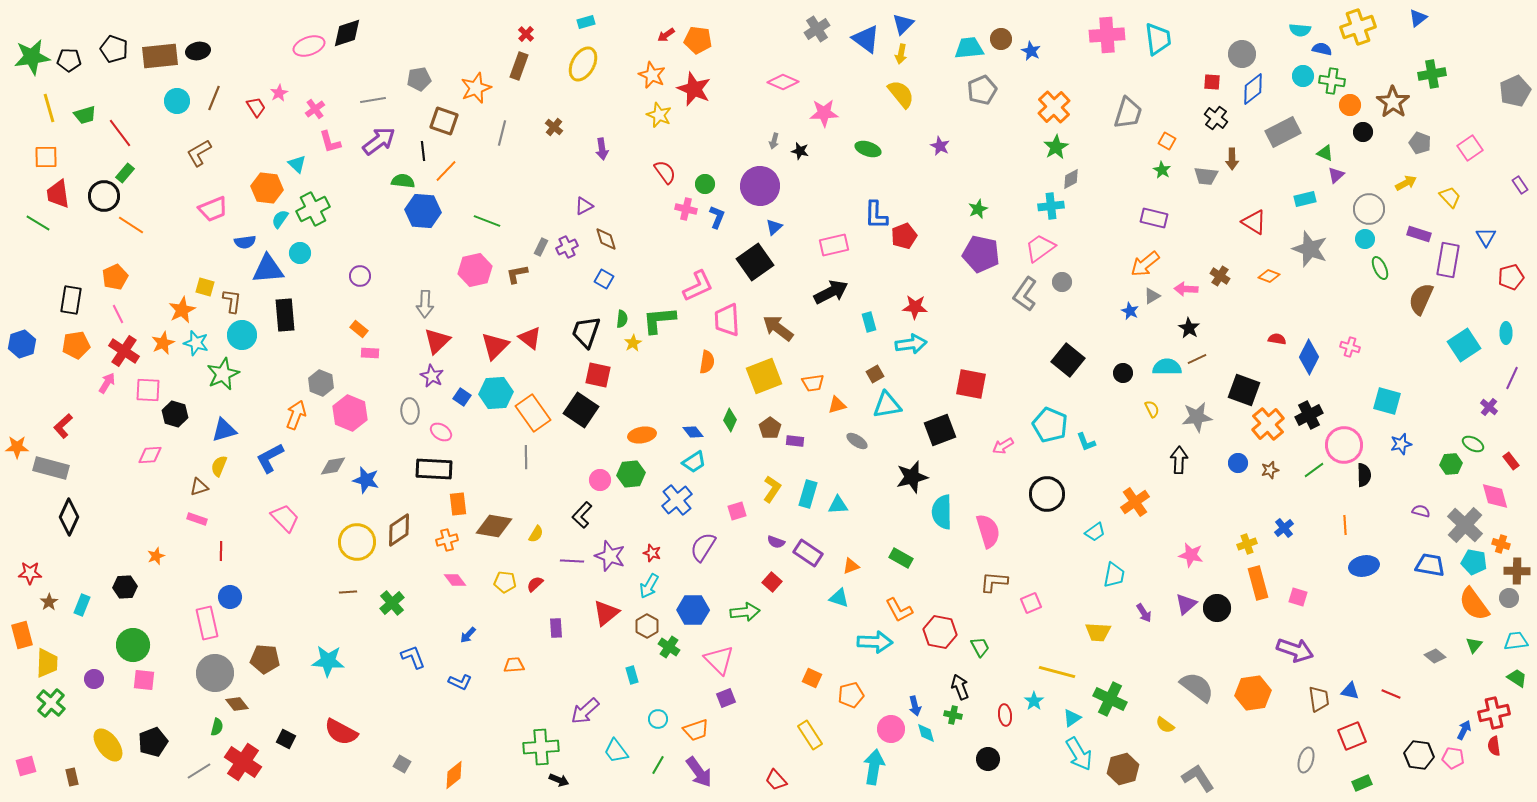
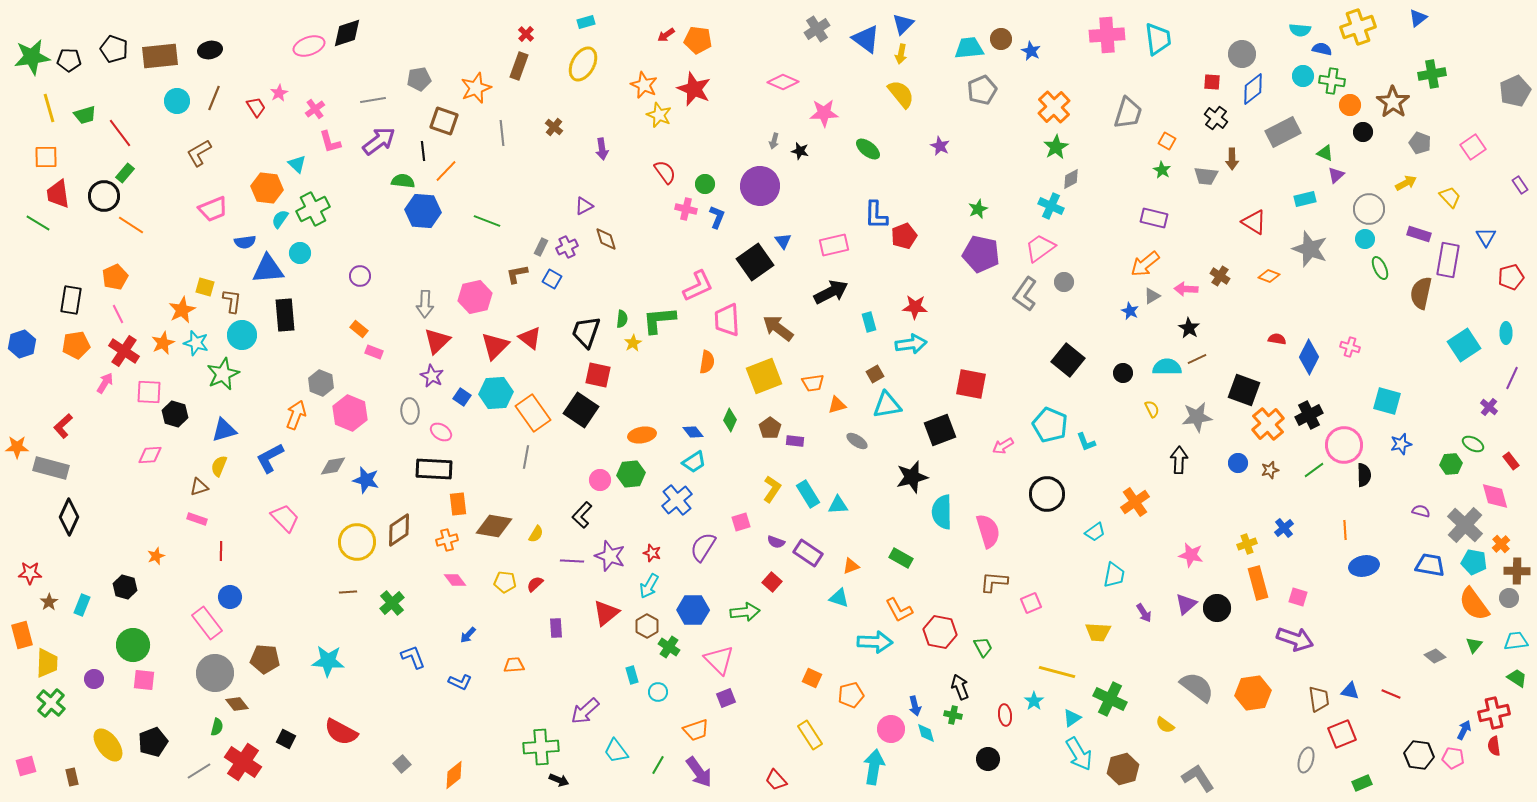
black ellipse at (198, 51): moved 12 px right, 1 px up
orange star at (652, 75): moved 8 px left, 10 px down
gray line at (502, 133): rotated 20 degrees counterclockwise
pink square at (1470, 148): moved 3 px right, 1 px up
green ellipse at (868, 149): rotated 20 degrees clockwise
cyan cross at (1051, 206): rotated 30 degrees clockwise
blue triangle at (774, 227): moved 9 px right, 14 px down; rotated 24 degrees counterclockwise
pink hexagon at (475, 270): moved 27 px down
blue square at (604, 279): moved 52 px left
gray circle at (1062, 282): moved 2 px right
brown semicircle at (1421, 299): moved 6 px up; rotated 12 degrees counterclockwise
pink rectangle at (370, 353): moved 4 px right, 1 px up; rotated 18 degrees clockwise
pink arrow at (107, 383): moved 2 px left
pink square at (148, 390): moved 1 px right, 2 px down
gray line at (526, 457): rotated 10 degrees clockwise
cyan rectangle at (808, 494): rotated 48 degrees counterclockwise
pink square at (737, 511): moved 4 px right, 11 px down
orange line at (1345, 525): moved 5 px down
orange cross at (1501, 544): rotated 30 degrees clockwise
black hexagon at (125, 587): rotated 20 degrees clockwise
pink rectangle at (207, 623): rotated 24 degrees counterclockwise
green trapezoid at (980, 647): moved 3 px right
purple arrow at (1295, 650): moved 11 px up
cyan circle at (658, 719): moved 27 px up
red square at (1352, 736): moved 10 px left, 2 px up
gray square at (402, 764): rotated 18 degrees clockwise
